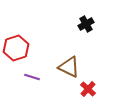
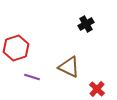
red cross: moved 9 px right
